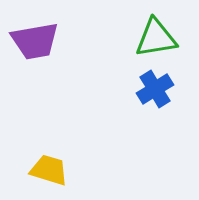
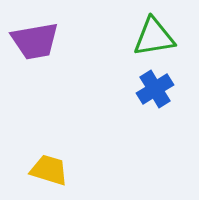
green triangle: moved 2 px left, 1 px up
